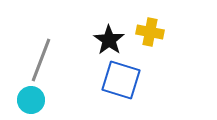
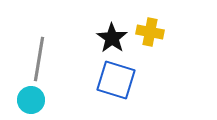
black star: moved 3 px right, 2 px up
gray line: moved 2 px left, 1 px up; rotated 12 degrees counterclockwise
blue square: moved 5 px left
